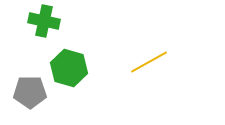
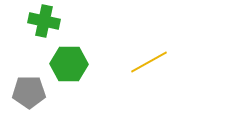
green hexagon: moved 4 px up; rotated 15 degrees counterclockwise
gray pentagon: moved 1 px left
